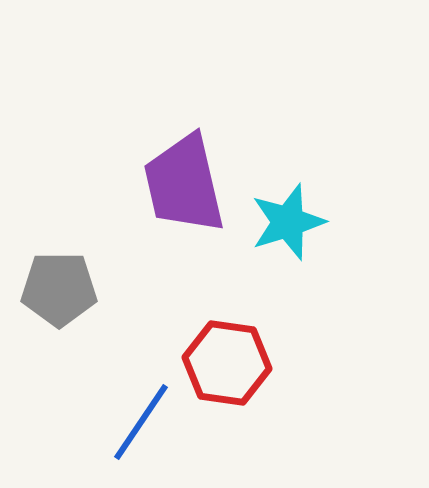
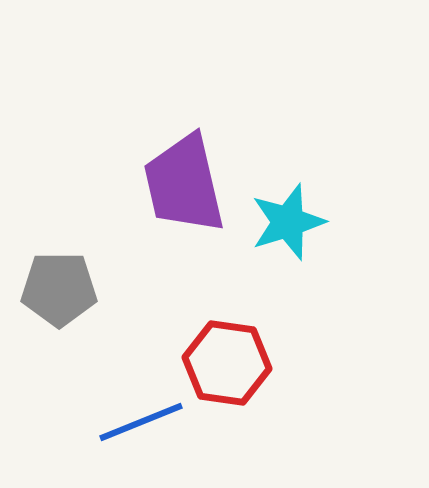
blue line: rotated 34 degrees clockwise
